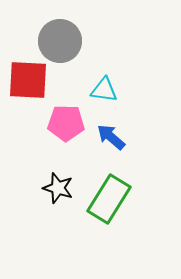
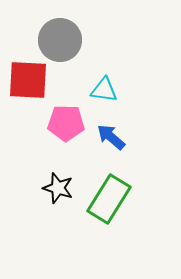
gray circle: moved 1 px up
